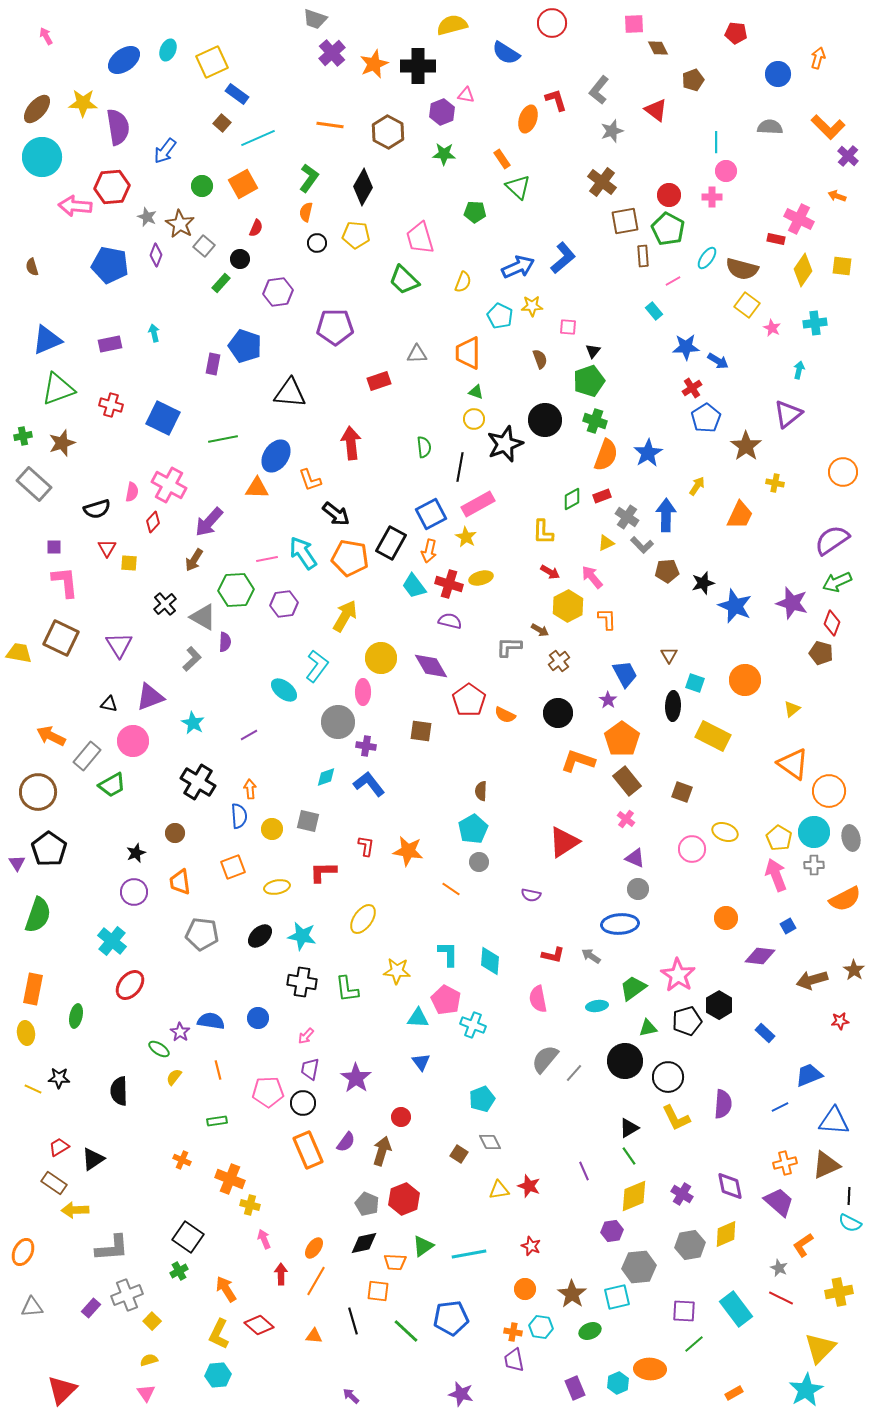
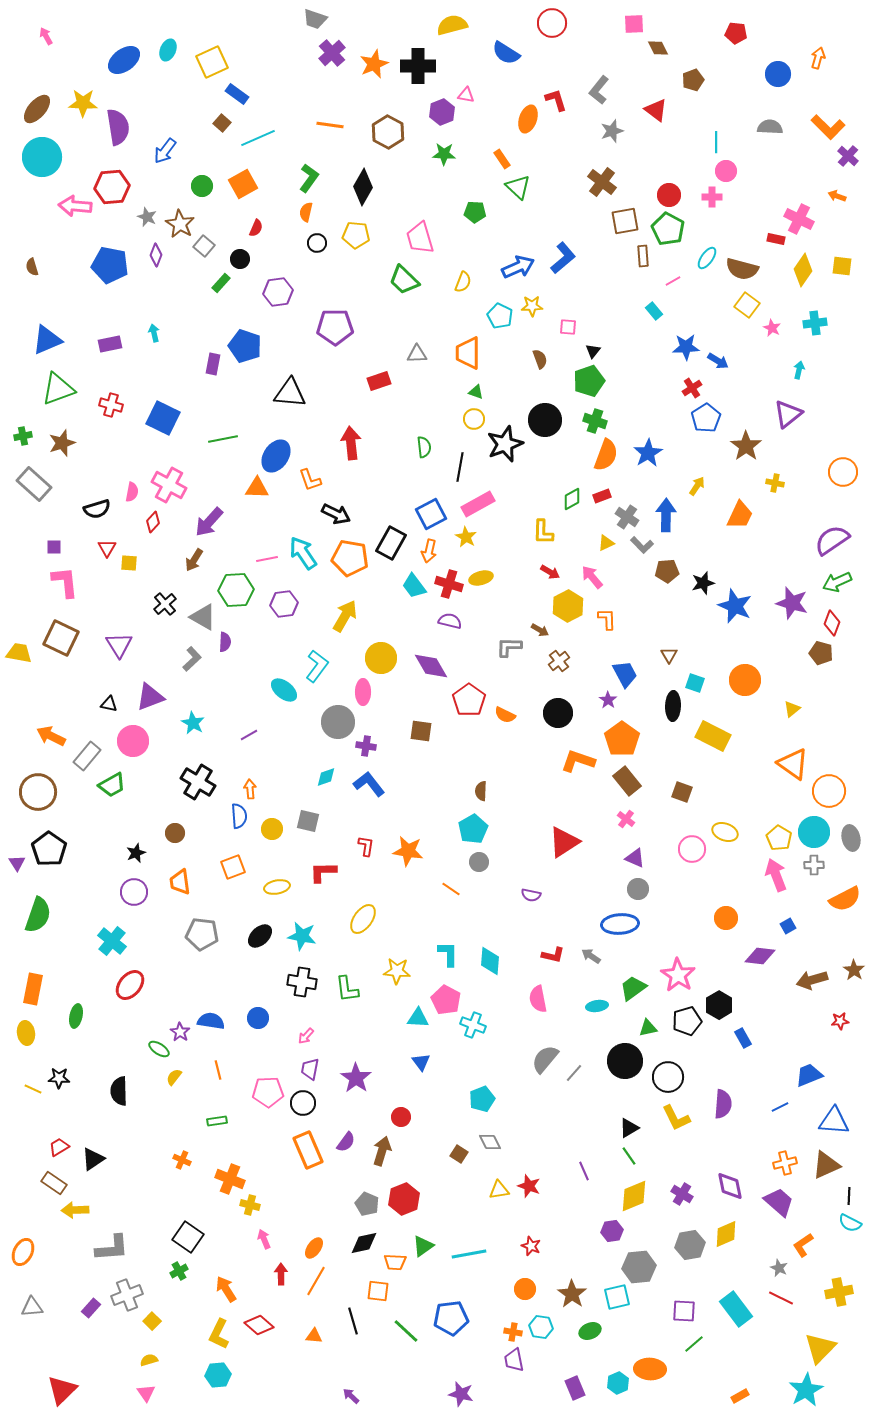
black arrow at (336, 514): rotated 12 degrees counterclockwise
blue rectangle at (765, 1033): moved 22 px left, 5 px down; rotated 18 degrees clockwise
orange rectangle at (734, 1393): moved 6 px right, 3 px down
